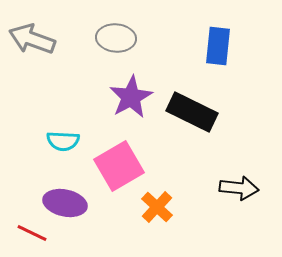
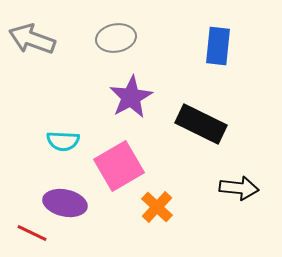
gray ellipse: rotated 15 degrees counterclockwise
black rectangle: moved 9 px right, 12 px down
